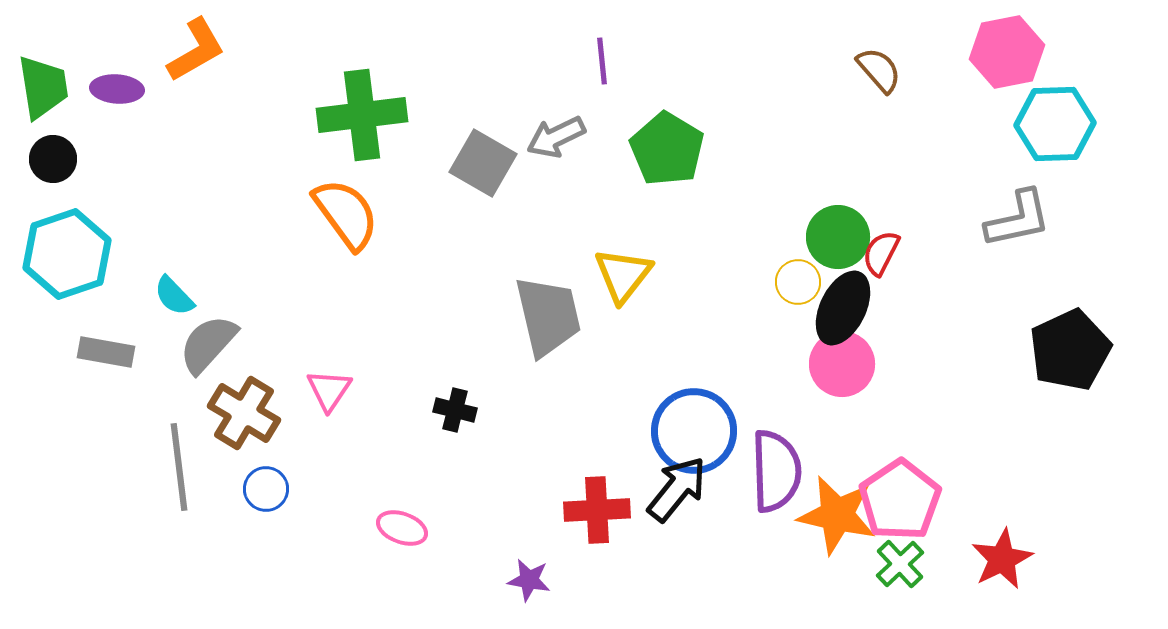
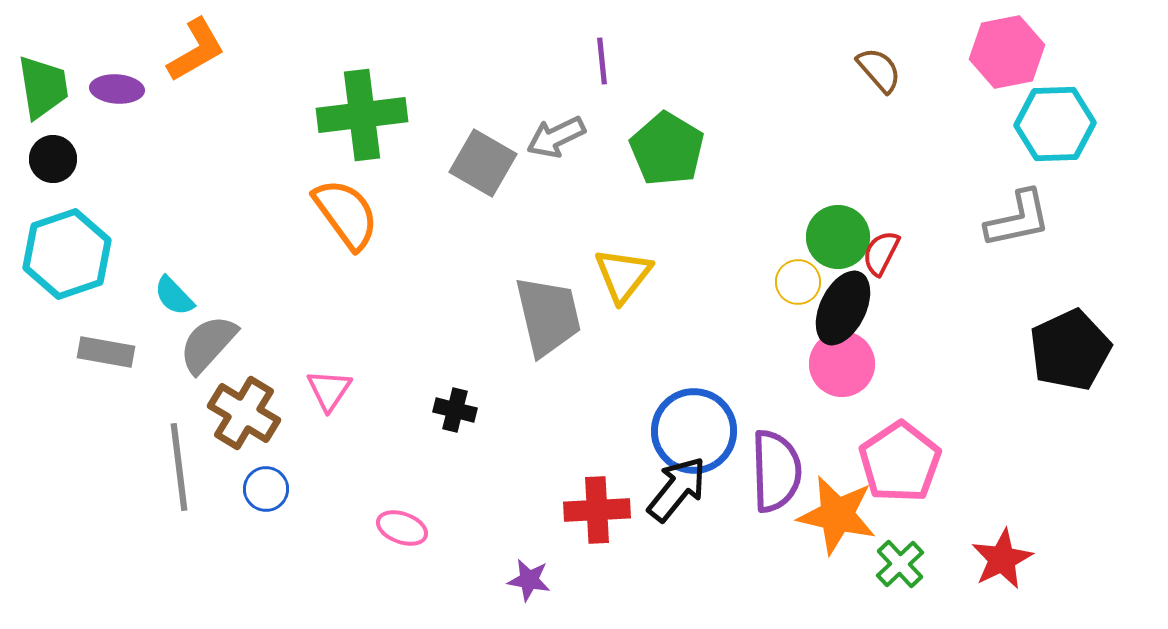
pink pentagon at (900, 500): moved 38 px up
